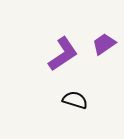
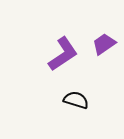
black semicircle: moved 1 px right
